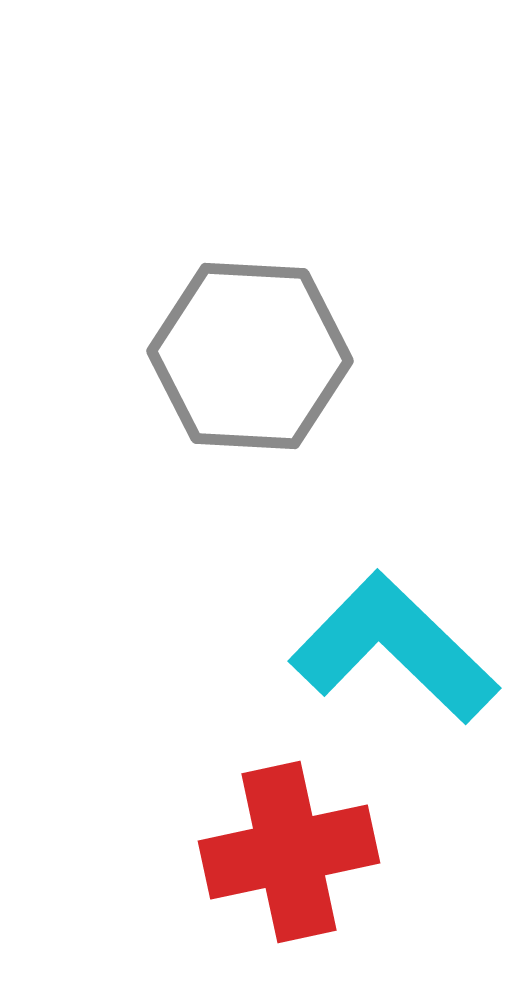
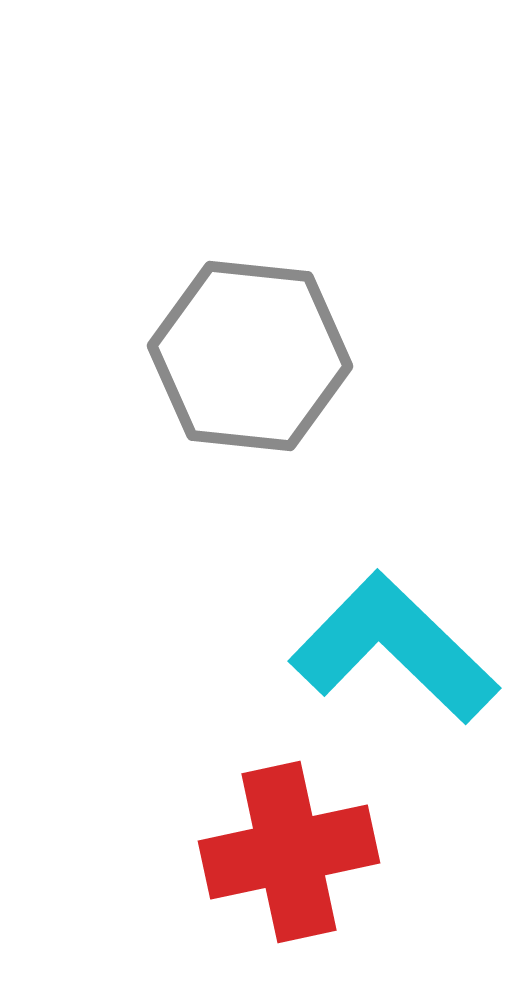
gray hexagon: rotated 3 degrees clockwise
